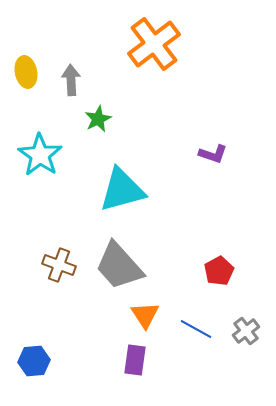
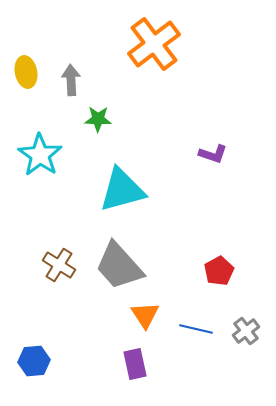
green star: rotated 28 degrees clockwise
brown cross: rotated 12 degrees clockwise
blue line: rotated 16 degrees counterclockwise
purple rectangle: moved 4 px down; rotated 20 degrees counterclockwise
